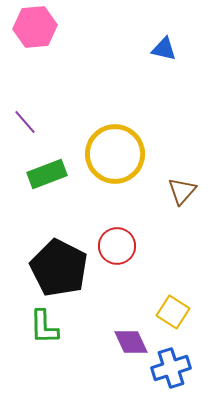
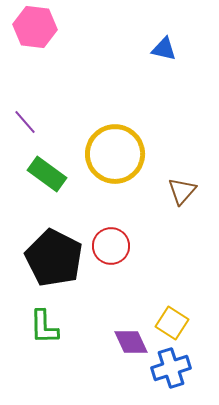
pink hexagon: rotated 12 degrees clockwise
green rectangle: rotated 57 degrees clockwise
red circle: moved 6 px left
black pentagon: moved 5 px left, 10 px up
yellow square: moved 1 px left, 11 px down
